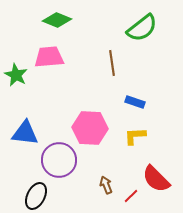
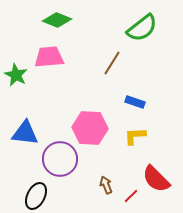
brown line: rotated 40 degrees clockwise
purple circle: moved 1 px right, 1 px up
